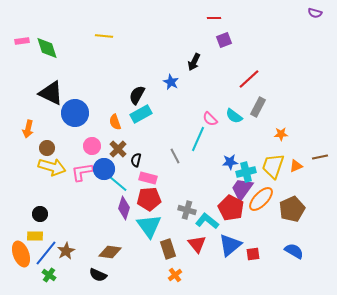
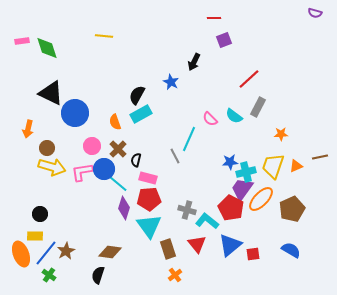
cyan line at (198, 139): moved 9 px left
blue semicircle at (294, 251): moved 3 px left, 1 px up
black semicircle at (98, 275): rotated 84 degrees clockwise
